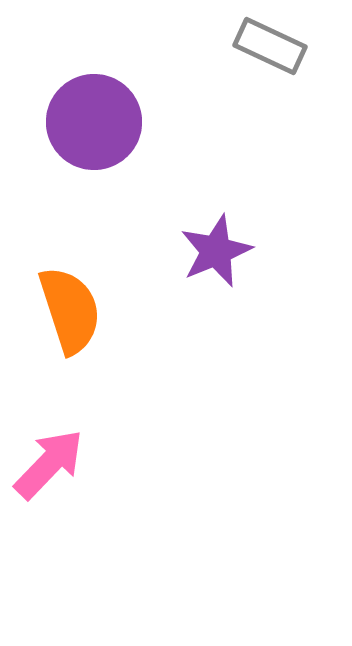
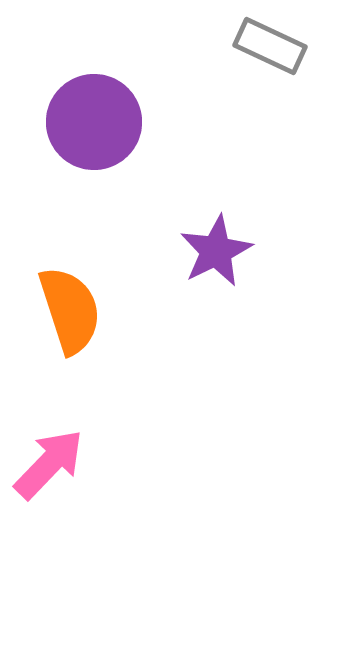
purple star: rotated 4 degrees counterclockwise
